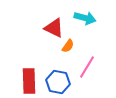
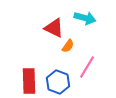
blue hexagon: rotated 10 degrees clockwise
